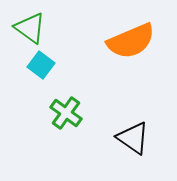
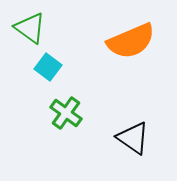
cyan square: moved 7 px right, 2 px down
